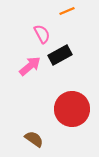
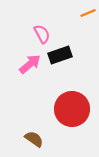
orange line: moved 21 px right, 2 px down
black rectangle: rotated 10 degrees clockwise
pink arrow: moved 2 px up
